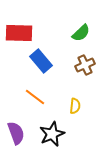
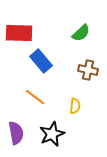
brown cross: moved 3 px right, 5 px down; rotated 36 degrees clockwise
purple semicircle: rotated 10 degrees clockwise
